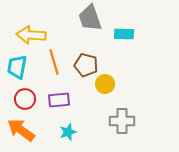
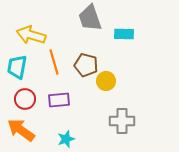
yellow arrow: rotated 12 degrees clockwise
yellow circle: moved 1 px right, 3 px up
cyan star: moved 2 px left, 7 px down
